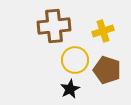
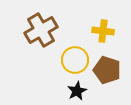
brown cross: moved 13 px left, 4 px down; rotated 24 degrees counterclockwise
yellow cross: rotated 25 degrees clockwise
black star: moved 7 px right, 2 px down
